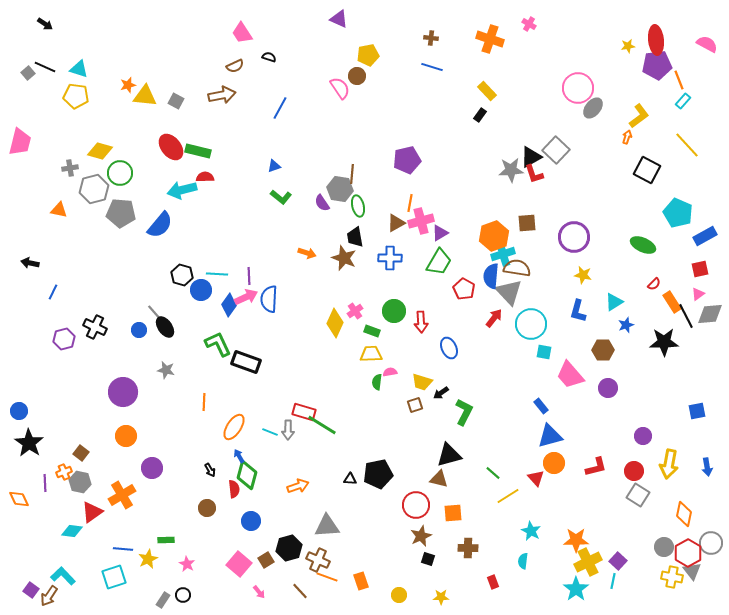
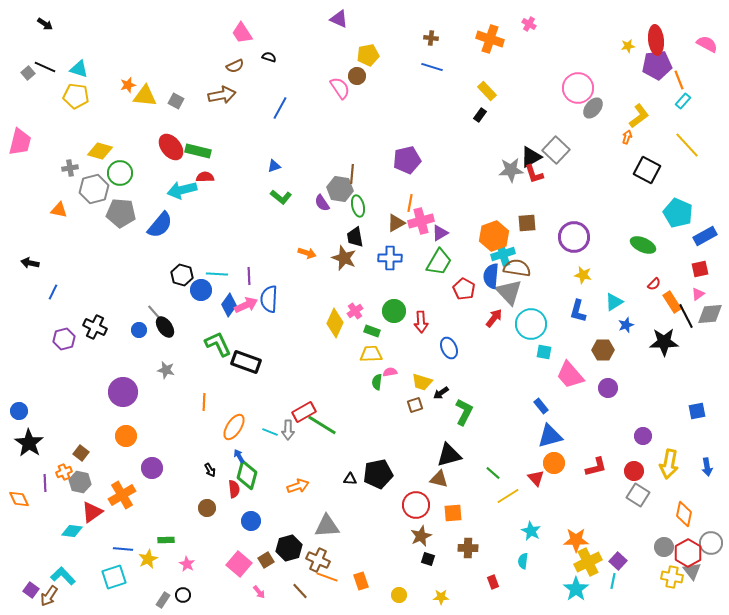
pink arrow at (246, 297): moved 8 px down
red rectangle at (304, 412): rotated 45 degrees counterclockwise
